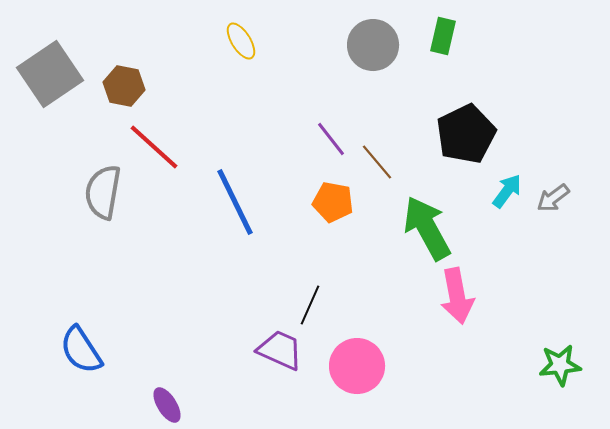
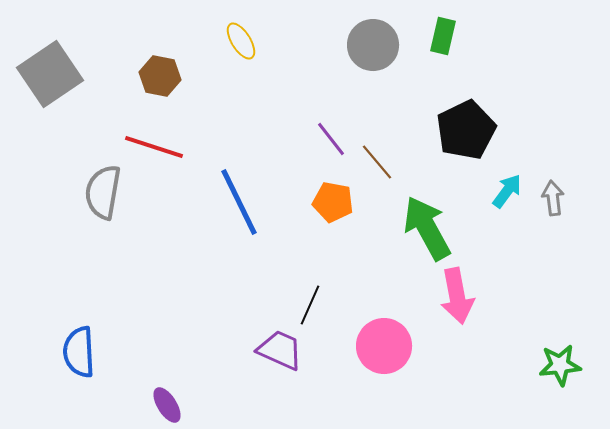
brown hexagon: moved 36 px right, 10 px up
black pentagon: moved 4 px up
red line: rotated 24 degrees counterclockwise
gray arrow: rotated 120 degrees clockwise
blue line: moved 4 px right
blue semicircle: moved 2 px left, 2 px down; rotated 30 degrees clockwise
pink circle: moved 27 px right, 20 px up
